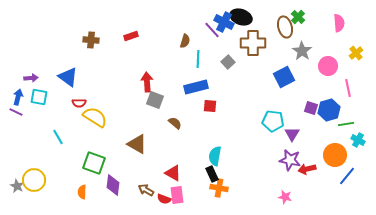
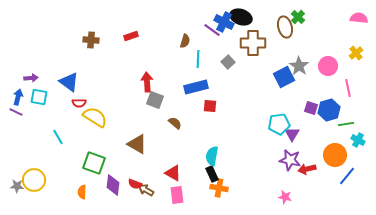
pink semicircle at (339, 23): moved 20 px right, 5 px up; rotated 78 degrees counterclockwise
purple line at (212, 30): rotated 12 degrees counterclockwise
gray star at (302, 51): moved 3 px left, 15 px down
blue triangle at (68, 77): moved 1 px right, 5 px down
cyan pentagon at (273, 121): moved 6 px right, 3 px down; rotated 15 degrees counterclockwise
cyan semicircle at (215, 156): moved 3 px left
gray star at (17, 186): rotated 24 degrees counterclockwise
red semicircle at (164, 199): moved 29 px left, 15 px up
